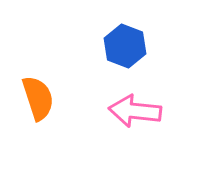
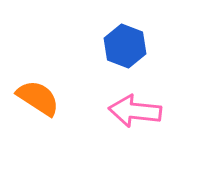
orange semicircle: rotated 39 degrees counterclockwise
